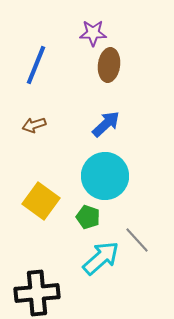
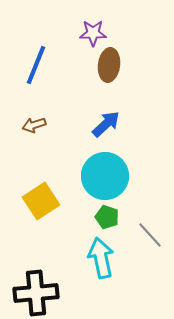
yellow square: rotated 21 degrees clockwise
green pentagon: moved 19 px right
gray line: moved 13 px right, 5 px up
cyan arrow: rotated 60 degrees counterclockwise
black cross: moved 1 px left
